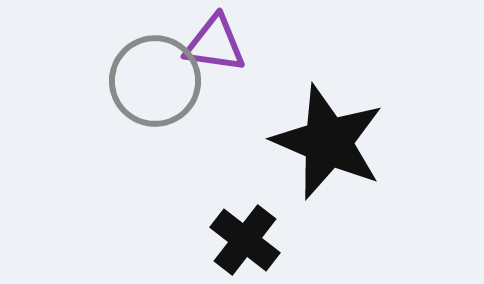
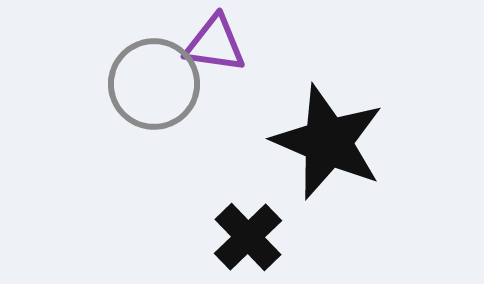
gray circle: moved 1 px left, 3 px down
black cross: moved 3 px right, 3 px up; rotated 8 degrees clockwise
